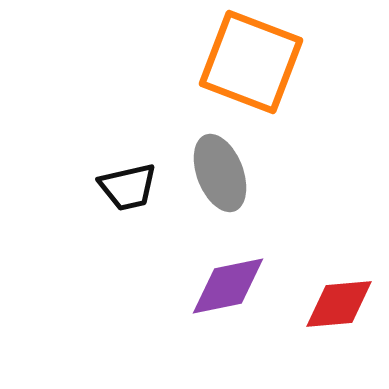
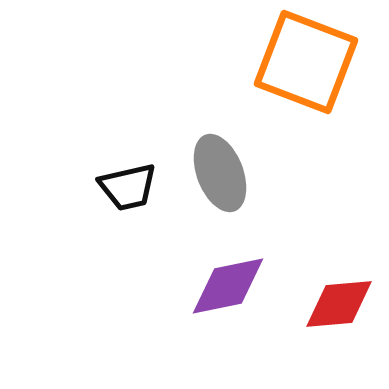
orange square: moved 55 px right
